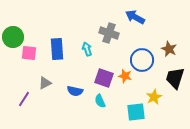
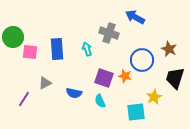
pink square: moved 1 px right, 1 px up
blue semicircle: moved 1 px left, 2 px down
